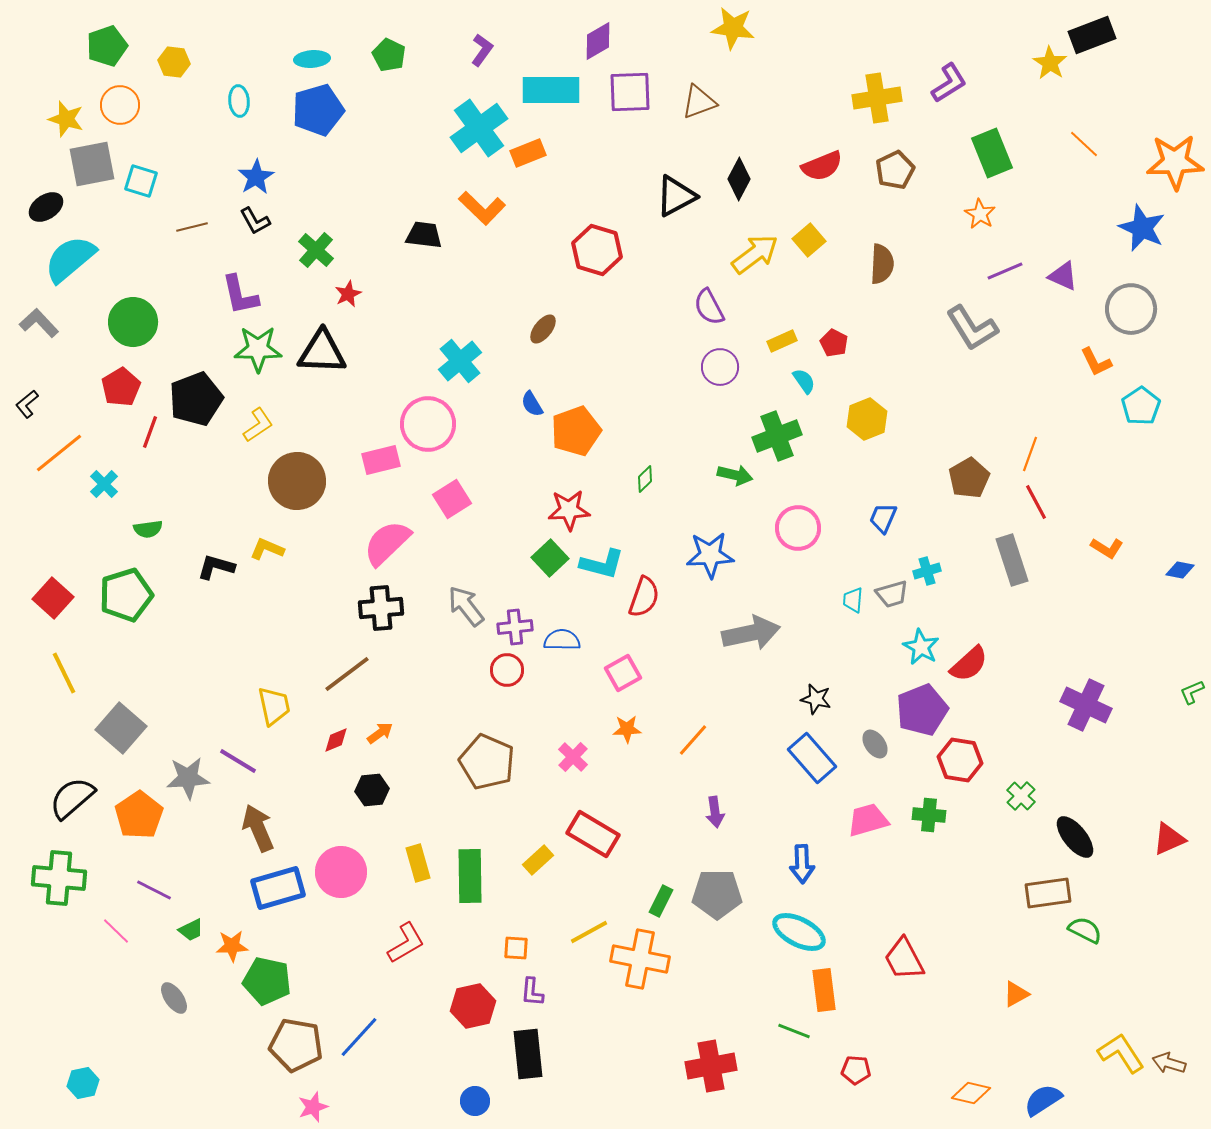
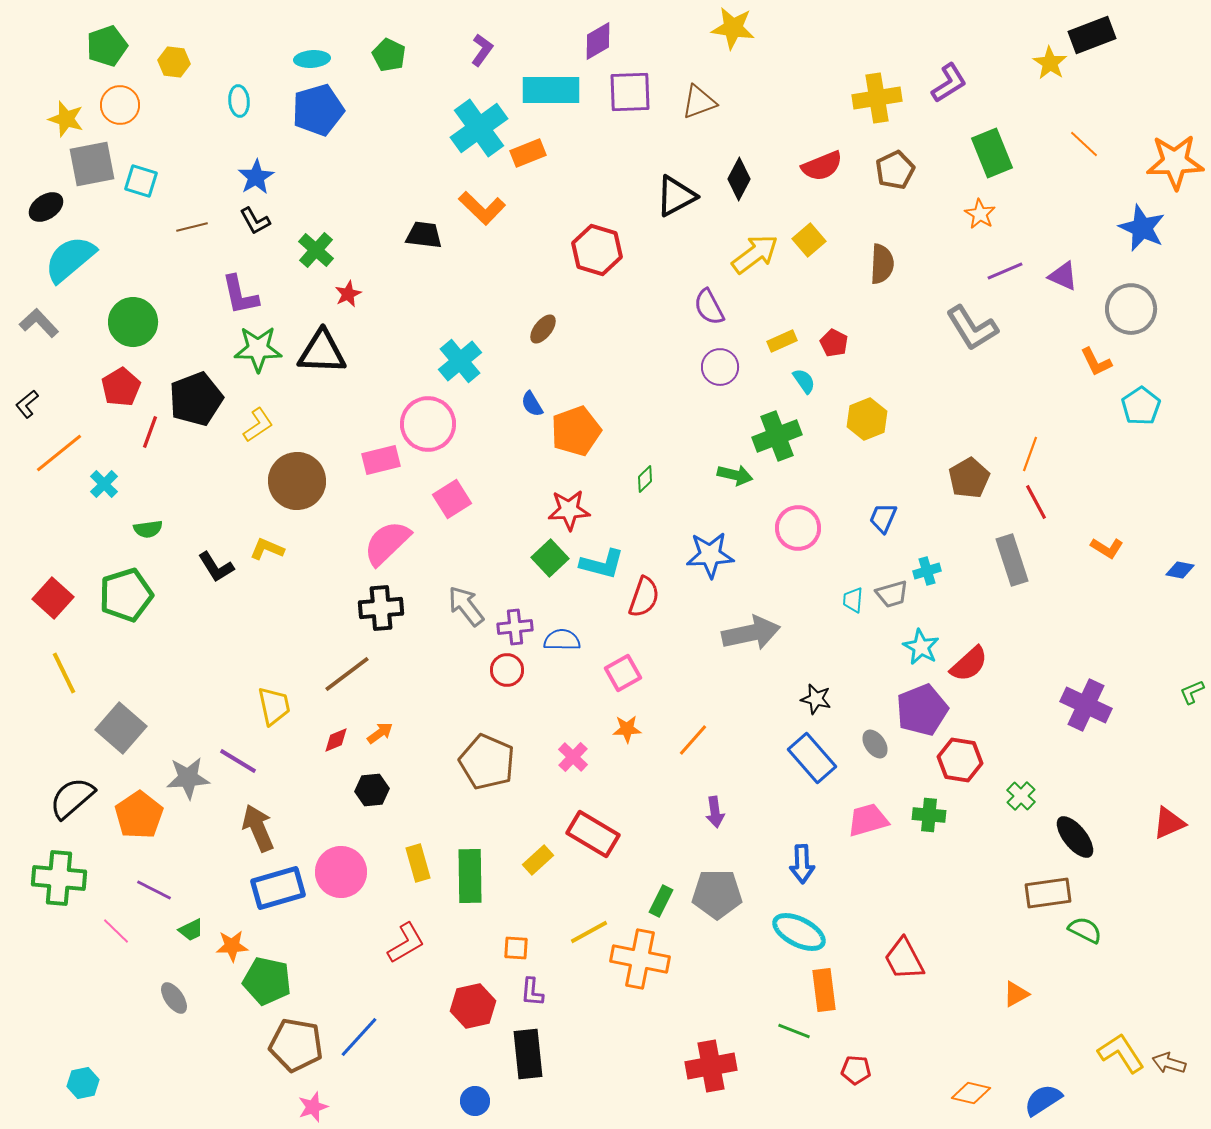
black L-shape at (216, 567): rotated 138 degrees counterclockwise
red triangle at (1169, 839): moved 16 px up
